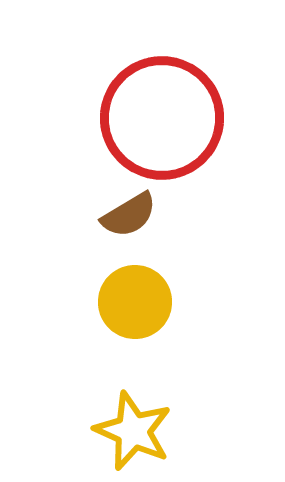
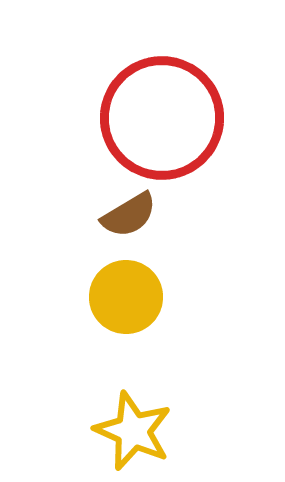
yellow circle: moved 9 px left, 5 px up
